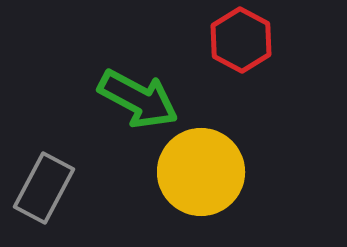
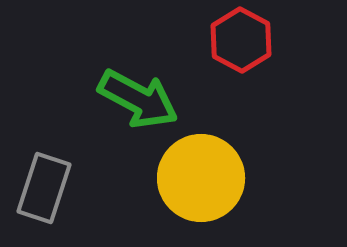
yellow circle: moved 6 px down
gray rectangle: rotated 10 degrees counterclockwise
